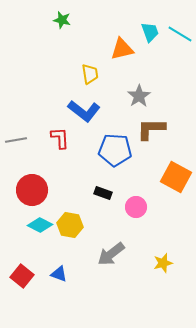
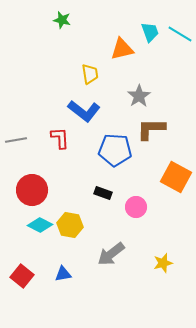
blue triangle: moved 4 px right; rotated 30 degrees counterclockwise
